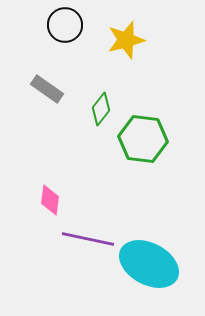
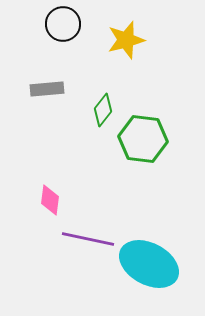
black circle: moved 2 px left, 1 px up
gray rectangle: rotated 40 degrees counterclockwise
green diamond: moved 2 px right, 1 px down
